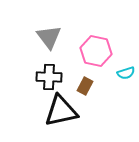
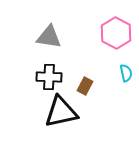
gray triangle: rotated 44 degrees counterclockwise
pink hexagon: moved 20 px right, 18 px up; rotated 16 degrees clockwise
cyan semicircle: rotated 84 degrees counterclockwise
black triangle: moved 1 px down
